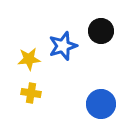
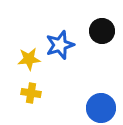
black circle: moved 1 px right
blue star: moved 3 px left, 1 px up
blue circle: moved 4 px down
